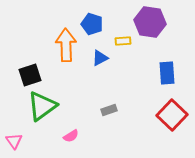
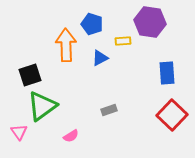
pink triangle: moved 5 px right, 9 px up
